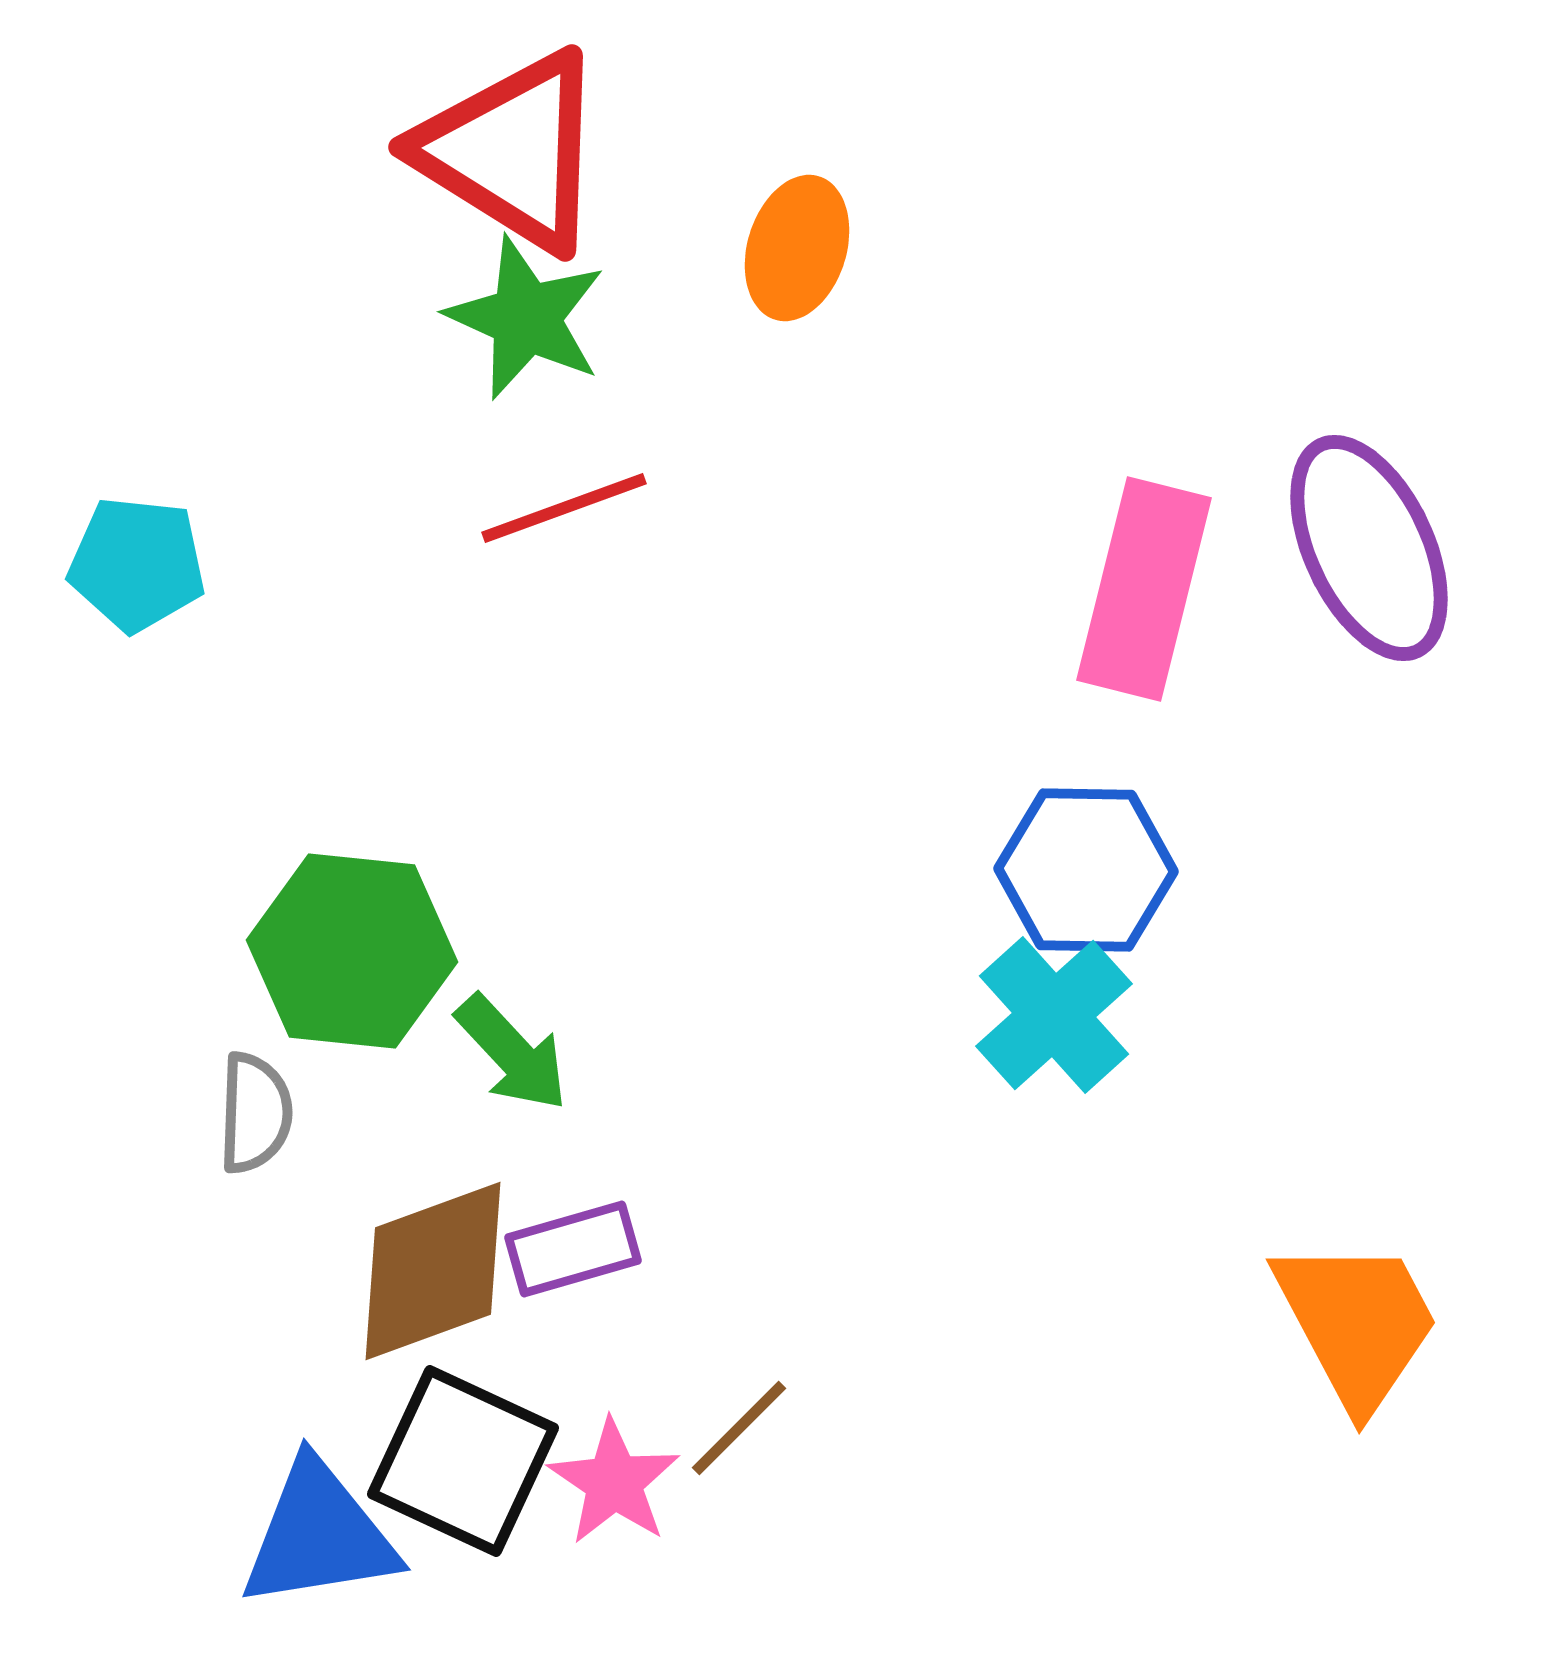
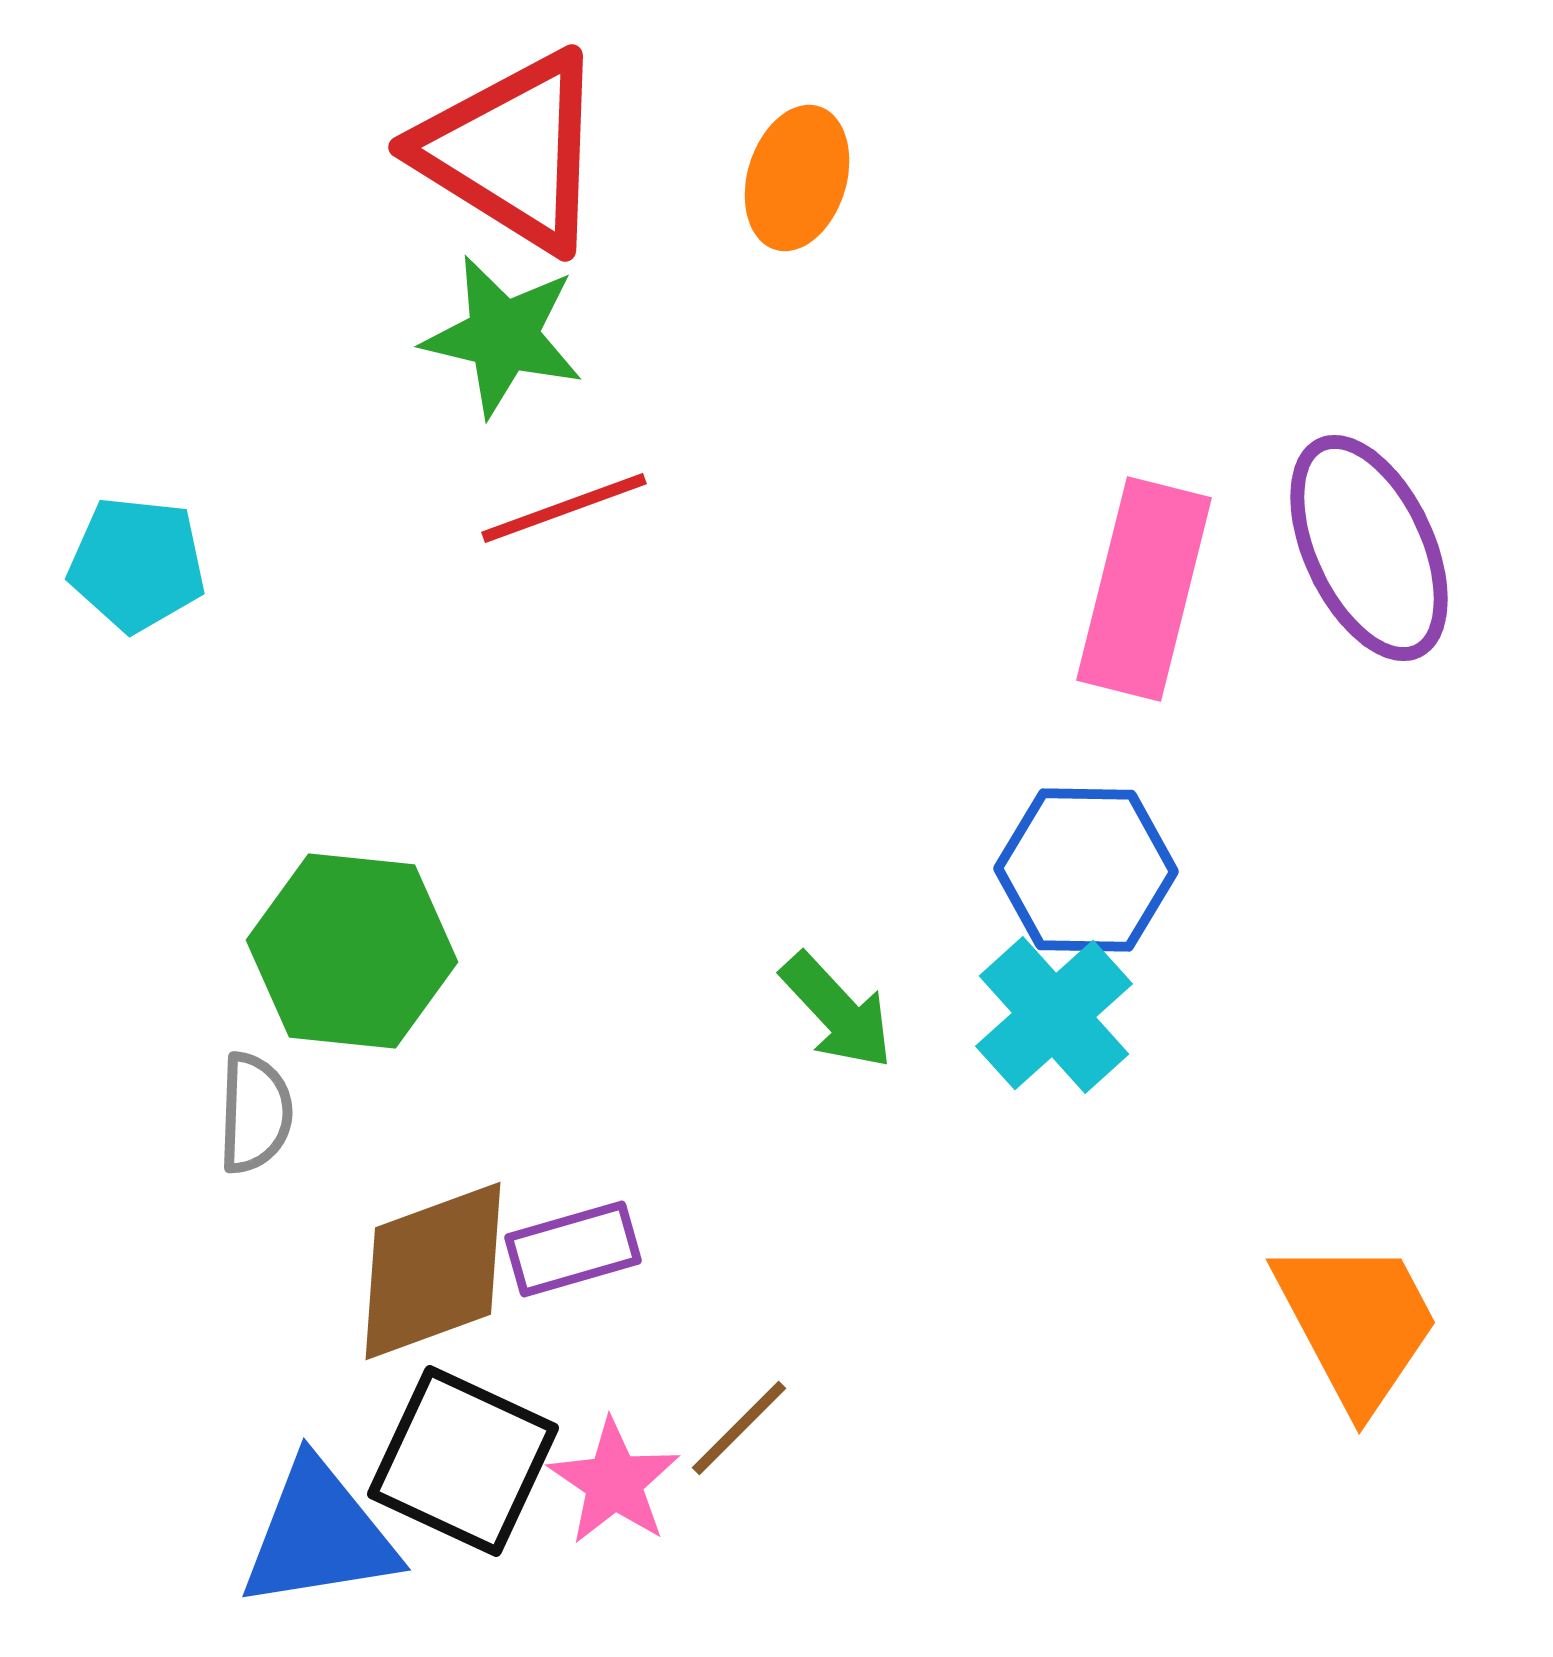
orange ellipse: moved 70 px up
green star: moved 23 px left, 18 px down; rotated 11 degrees counterclockwise
green arrow: moved 325 px right, 42 px up
